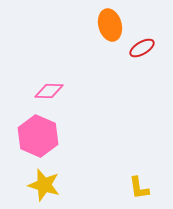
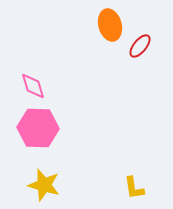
red ellipse: moved 2 px left, 2 px up; rotated 20 degrees counterclockwise
pink diamond: moved 16 px left, 5 px up; rotated 72 degrees clockwise
pink hexagon: moved 8 px up; rotated 21 degrees counterclockwise
yellow L-shape: moved 5 px left
